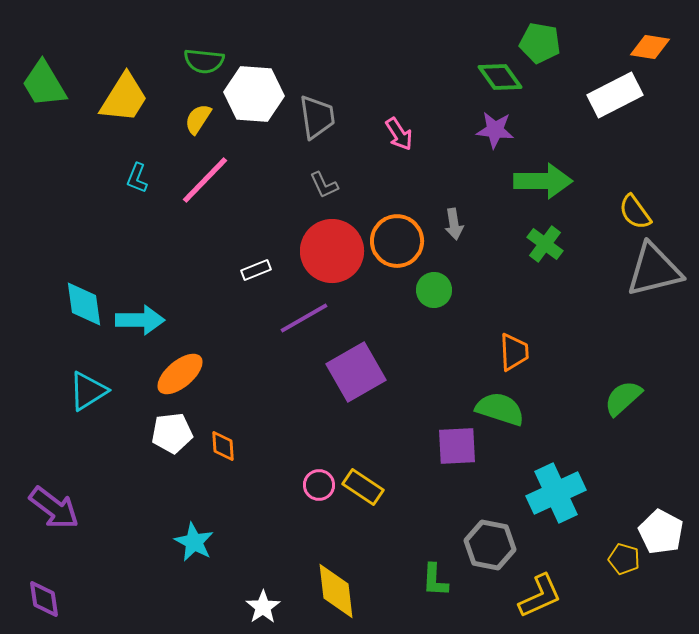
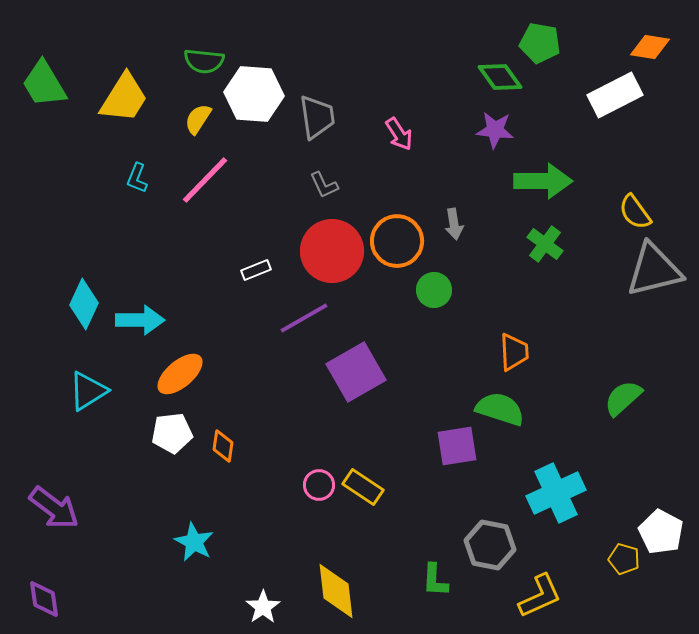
cyan diamond at (84, 304): rotated 33 degrees clockwise
orange diamond at (223, 446): rotated 12 degrees clockwise
purple square at (457, 446): rotated 6 degrees counterclockwise
